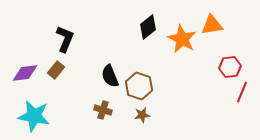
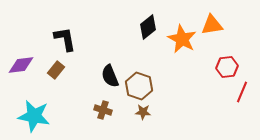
black L-shape: rotated 32 degrees counterclockwise
red hexagon: moved 3 px left
purple diamond: moved 4 px left, 8 px up
brown star: moved 1 px right, 3 px up; rotated 14 degrees clockwise
